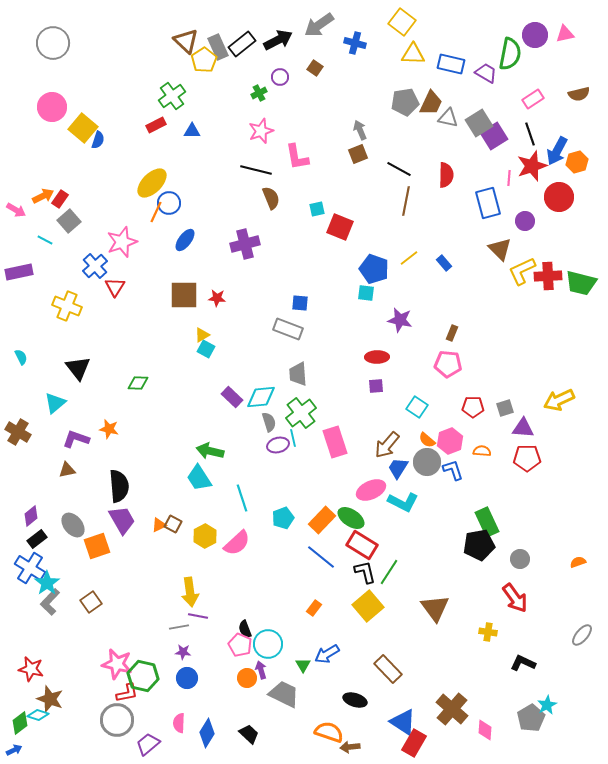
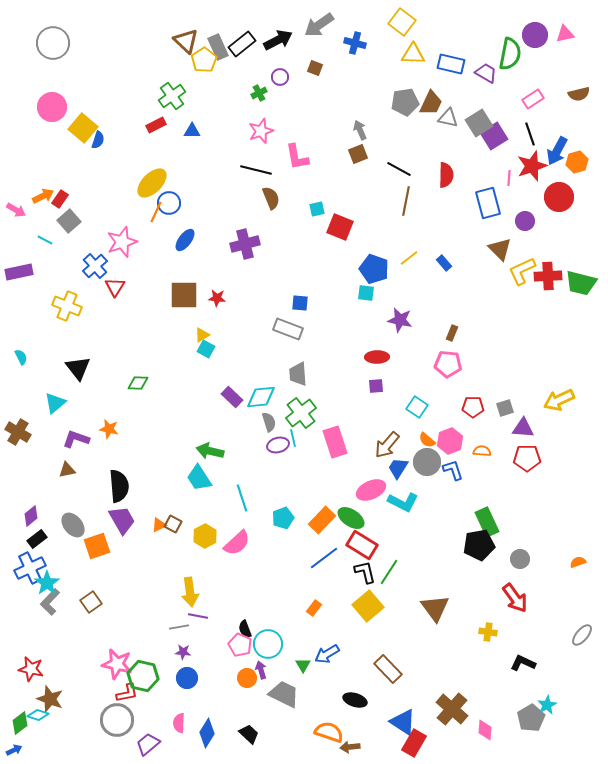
brown square at (315, 68): rotated 14 degrees counterclockwise
blue line at (321, 557): moved 3 px right, 1 px down; rotated 76 degrees counterclockwise
blue cross at (30, 568): rotated 32 degrees clockwise
